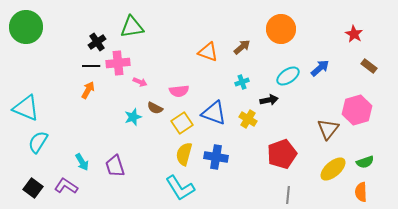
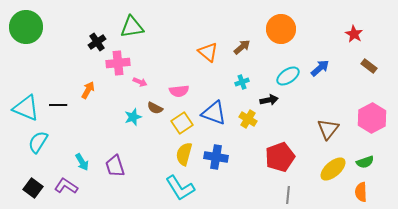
orange triangle: rotated 20 degrees clockwise
black line: moved 33 px left, 39 px down
pink hexagon: moved 15 px right, 8 px down; rotated 12 degrees counterclockwise
red pentagon: moved 2 px left, 3 px down
